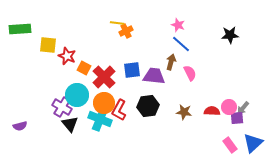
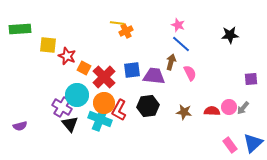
purple square: moved 14 px right, 39 px up
